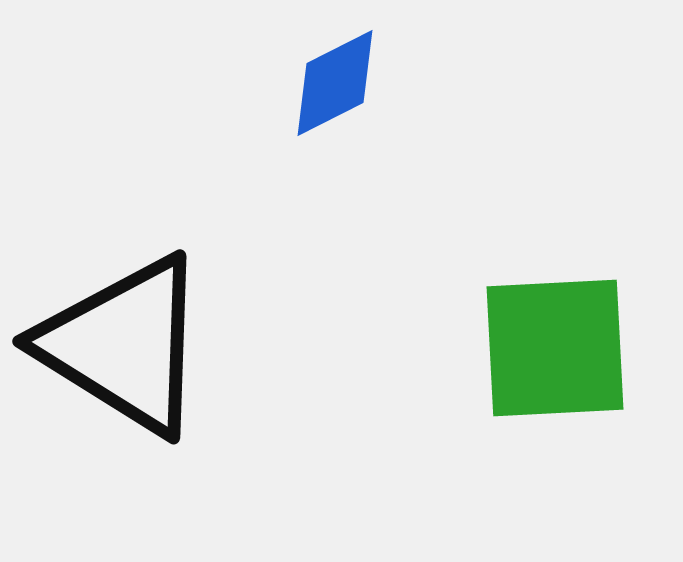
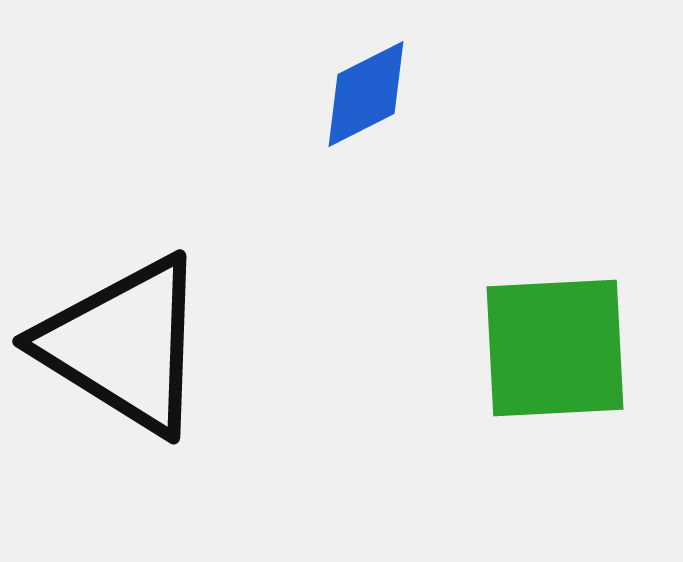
blue diamond: moved 31 px right, 11 px down
